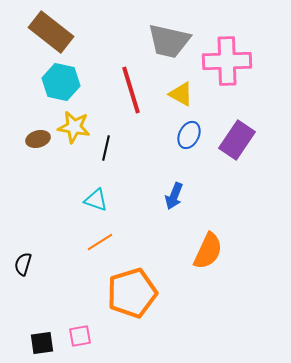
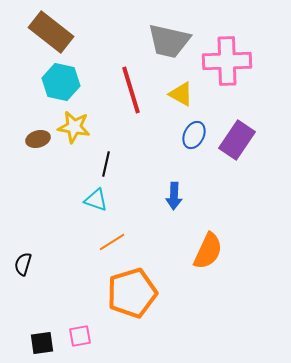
blue ellipse: moved 5 px right
black line: moved 16 px down
blue arrow: rotated 20 degrees counterclockwise
orange line: moved 12 px right
